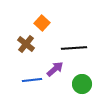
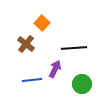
purple arrow: rotated 24 degrees counterclockwise
